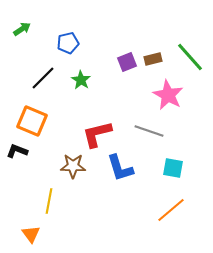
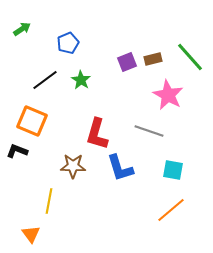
blue pentagon: rotated 10 degrees counterclockwise
black line: moved 2 px right, 2 px down; rotated 8 degrees clockwise
red L-shape: rotated 60 degrees counterclockwise
cyan square: moved 2 px down
